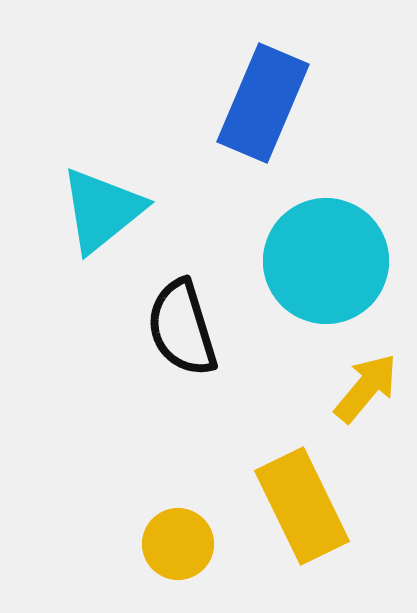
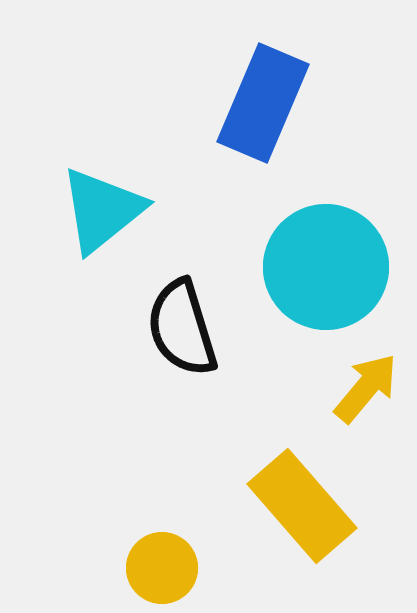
cyan circle: moved 6 px down
yellow rectangle: rotated 15 degrees counterclockwise
yellow circle: moved 16 px left, 24 px down
